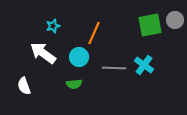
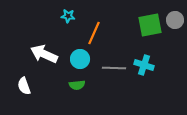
cyan star: moved 15 px right, 10 px up; rotated 24 degrees clockwise
white arrow: moved 1 px right, 1 px down; rotated 12 degrees counterclockwise
cyan circle: moved 1 px right, 2 px down
cyan cross: rotated 18 degrees counterclockwise
green semicircle: moved 3 px right, 1 px down
